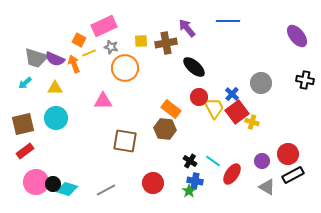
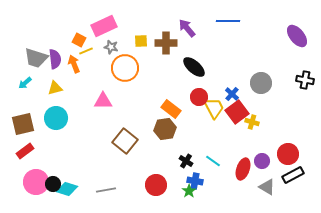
brown cross at (166, 43): rotated 10 degrees clockwise
yellow line at (89, 53): moved 3 px left, 2 px up
purple semicircle at (55, 59): rotated 120 degrees counterclockwise
yellow triangle at (55, 88): rotated 14 degrees counterclockwise
brown hexagon at (165, 129): rotated 15 degrees counterclockwise
brown square at (125, 141): rotated 30 degrees clockwise
black cross at (190, 161): moved 4 px left
red ellipse at (232, 174): moved 11 px right, 5 px up; rotated 15 degrees counterclockwise
red circle at (153, 183): moved 3 px right, 2 px down
gray line at (106, 190): rotated 18 degrees clockwise
